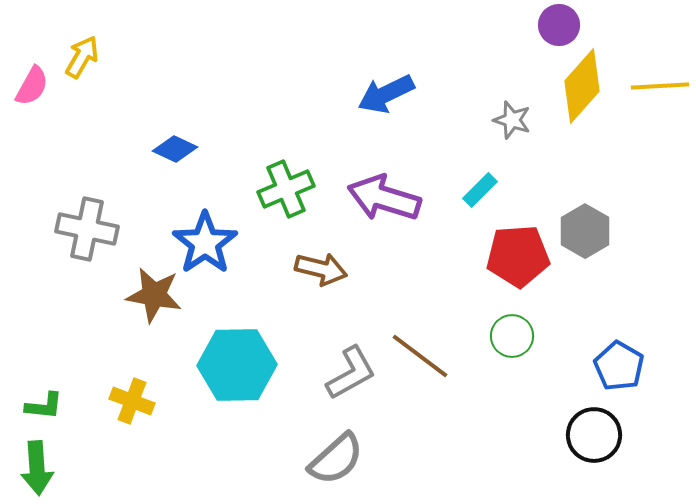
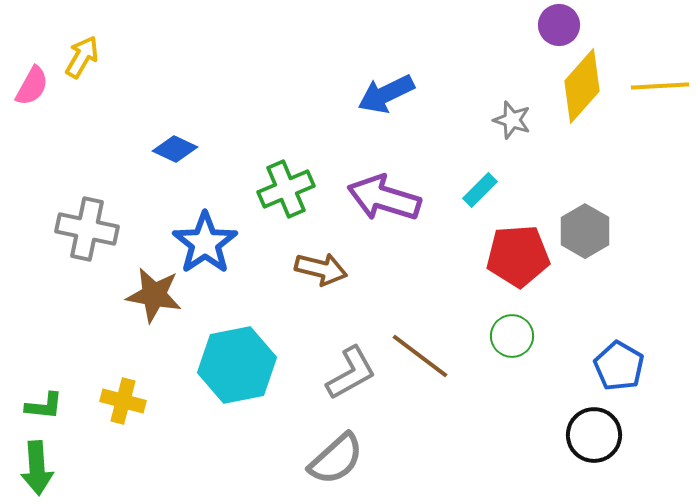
cyan hexagon: rotated 10 degrees counterclockwise
yellow cross: moved 9 px left; rotated 6 degrees counterclockwise
